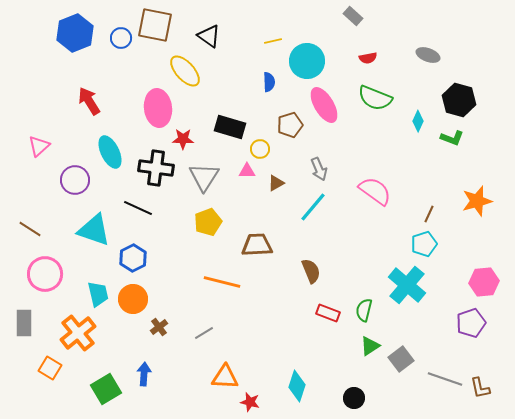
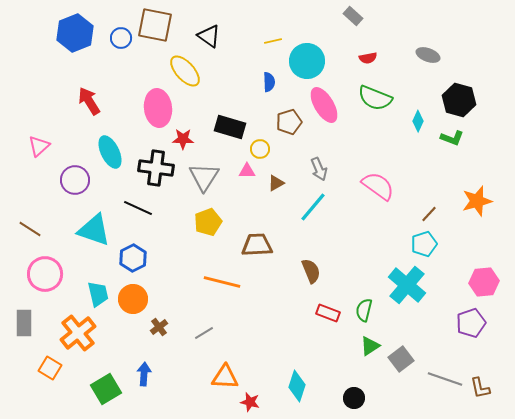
brown pentagon at (290, 125): moved 1 px left, 3 px up
pink semicircle at (375, 191): moved 3 px right, 5 px up
brown line at (429, 214): rotated 18 degrees clockwise
